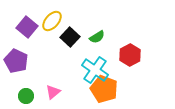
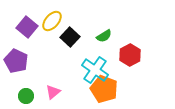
green semicircle: moved 7 px right, 1 px up
